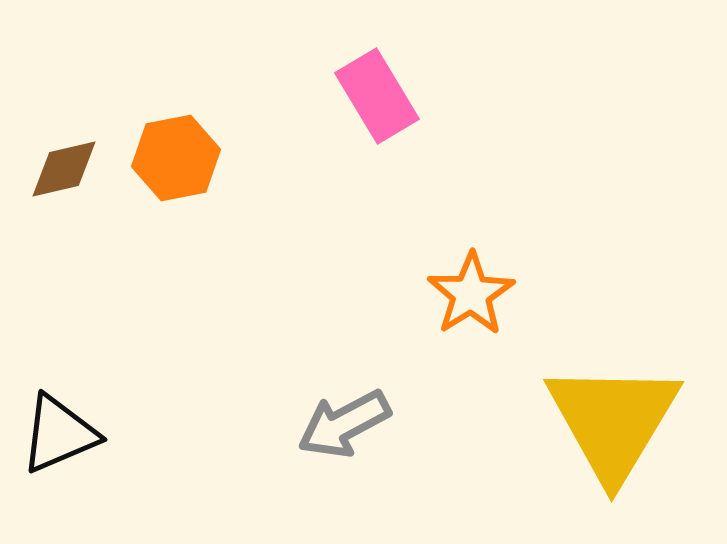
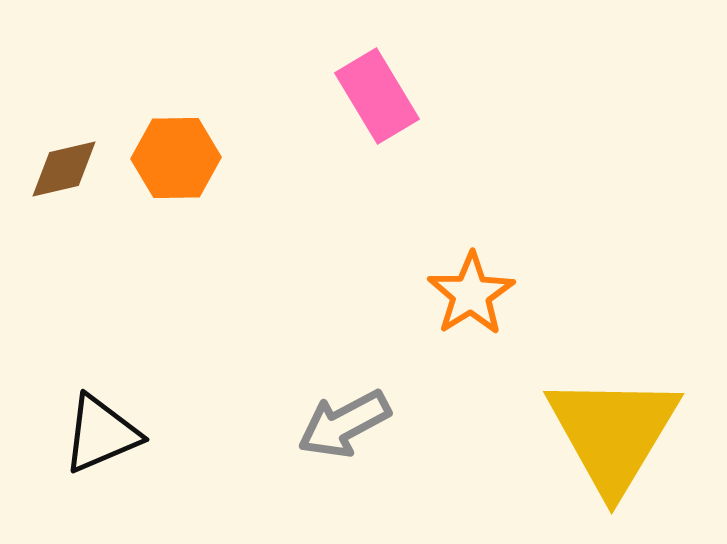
orange hexagon: rotated 10 degrees clockwise
yellow triangle: moved 12 px down
black triangle: moved 42 px right
